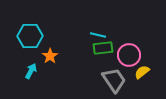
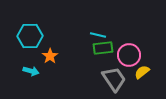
cyan arrow: rotated 77 degrees clockwise
gray trapezoid: moved 1 px up
